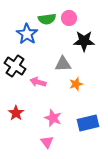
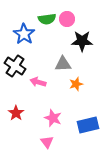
pink circle: moved 2 px left, 1 px down
blue star: moved 3 px left
black star: moved 2 px left
blue rectangle: moved 2 px down
